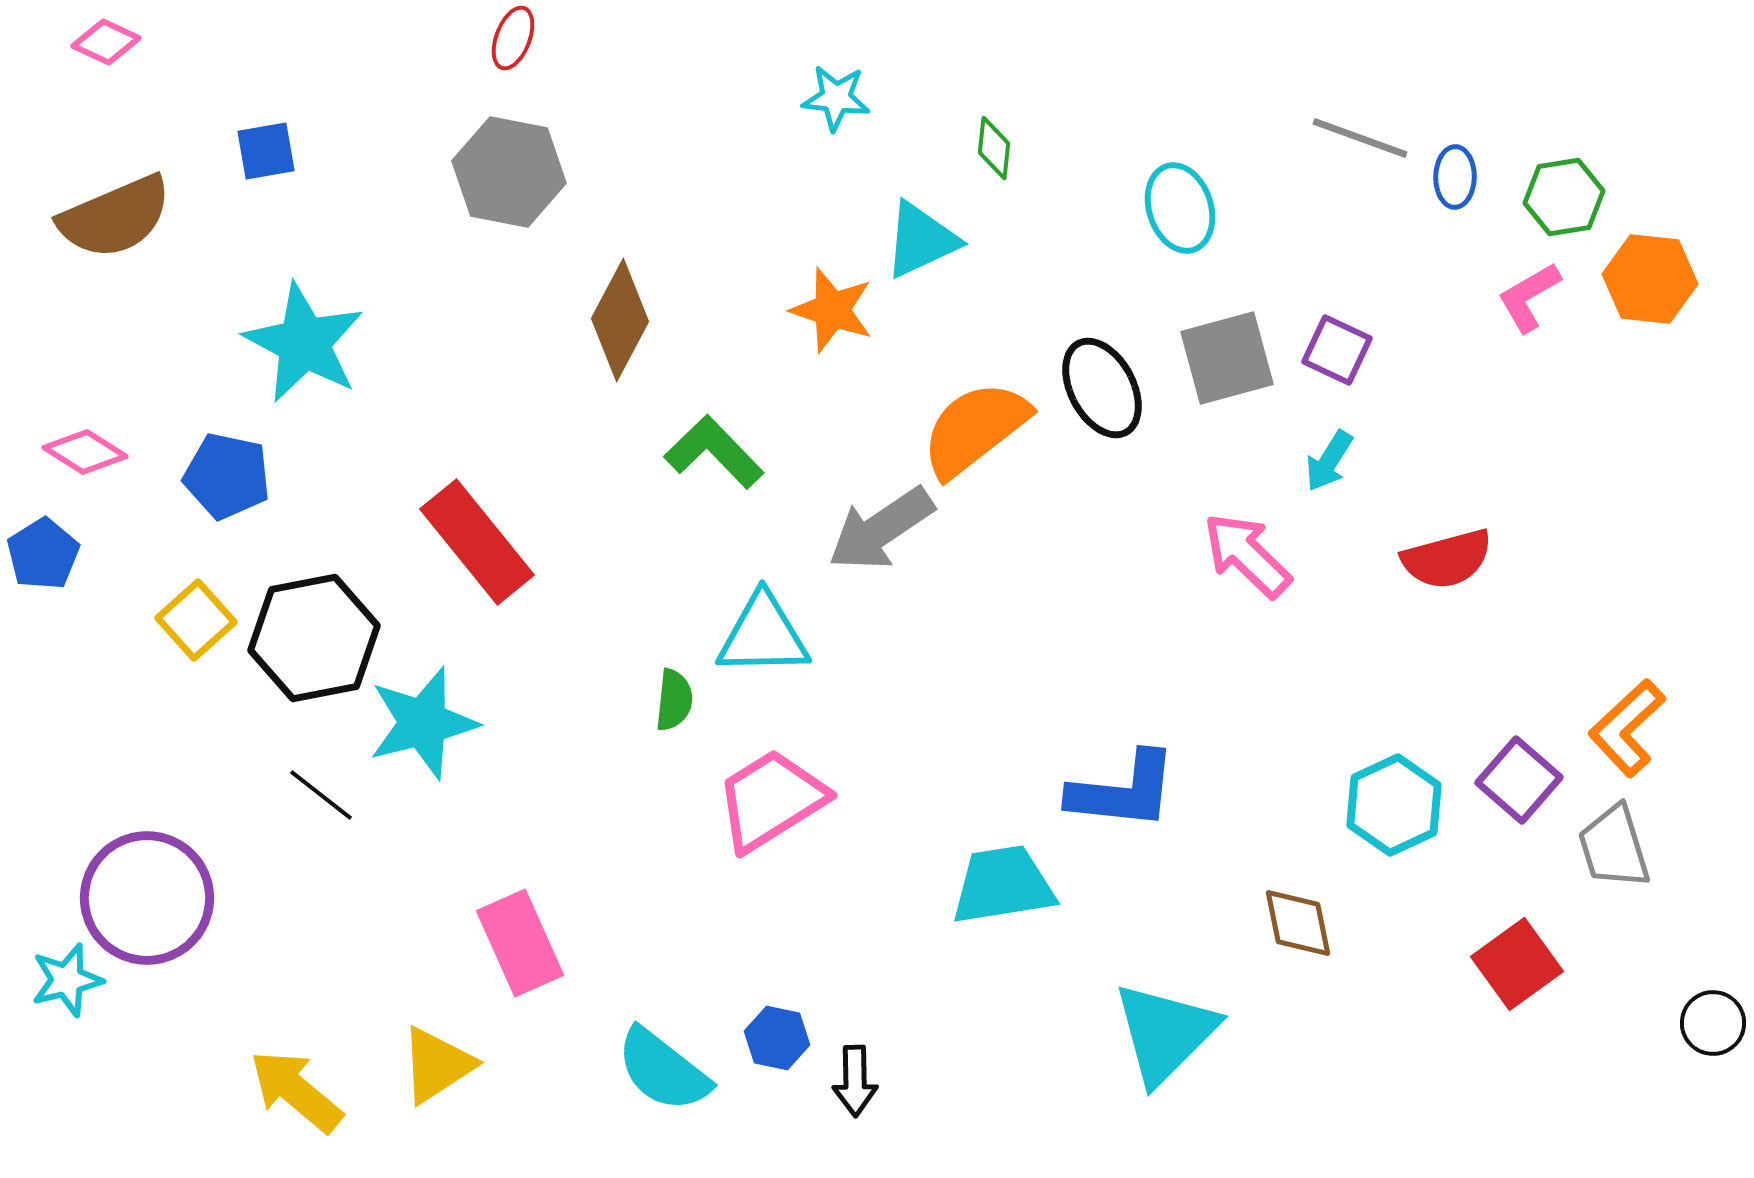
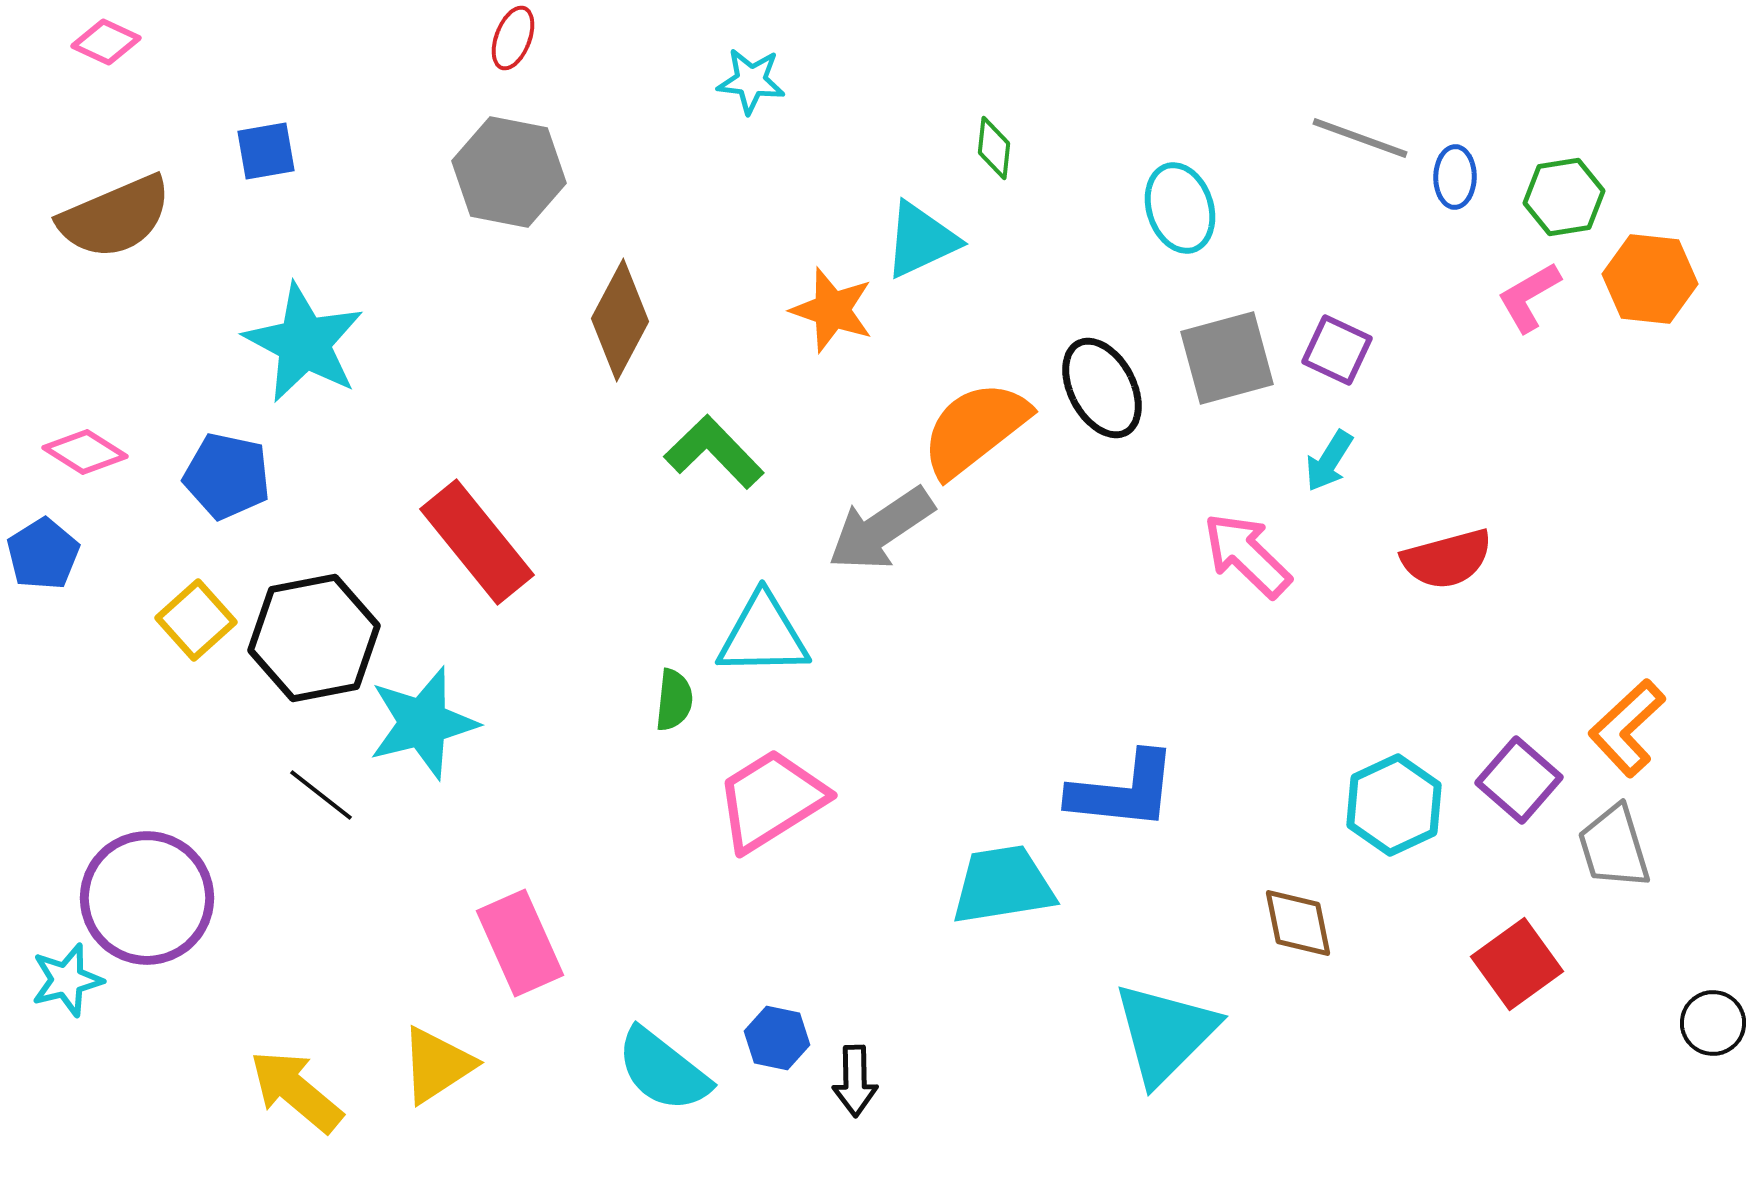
cyan star at (836, 98): moved 85 px left, 17 px up
